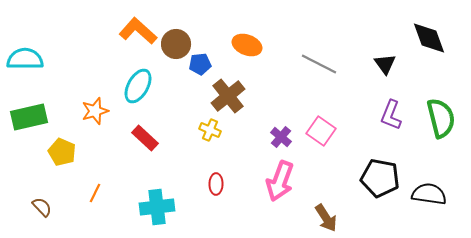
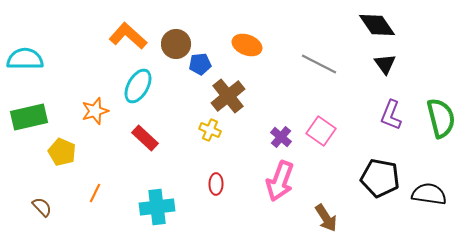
orange L-shape: moved 10 px left, 5 px down
black diamond: moved 52 px left, 13 px up; rotated 15 degrees counterclockwise
